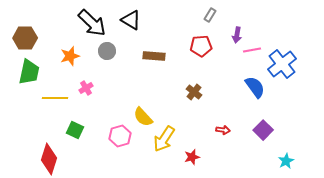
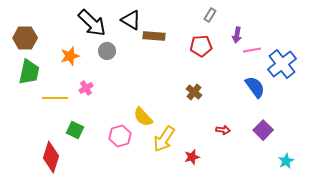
brown rectangle: moved 20 px up
red diamond: moved 2 px right, 2 px up
